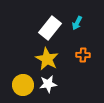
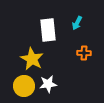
white rectangle: moved 2 px left, 2 px down; rotated 45 degrees counterclockwise
orange cross: moved 1 px right, 2 px up
yellow star: moved 15 px left
yellow circle: moved 1 px right, 1 px down
